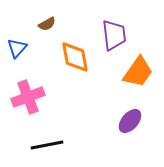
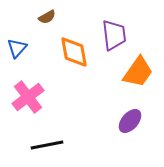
brown semicircle: moved 7 px up
orange diamond: moved 1 px left, 5 px up
pink cross: rotated 16 degrees counterclockwise
